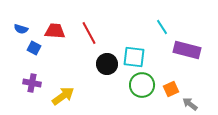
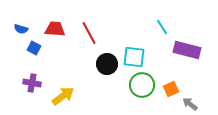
red trapezoid: moved 2 px up
